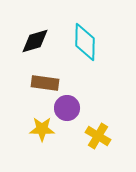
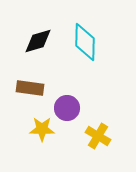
black diamond: moved 3 px right
brown rectangle: moved 15 px left, 5 px down
